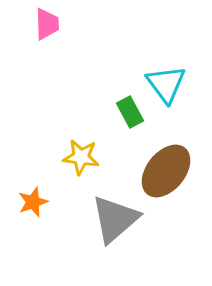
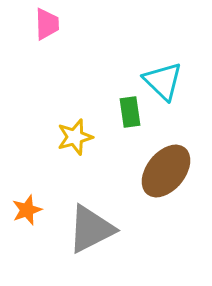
cyan triangle: moved 3 px left, 3 px up; rotated 9 degrees counterclockwise
green rectangle: rotated 20 degrees clockwise
yellow star: moved 6 px left, 20 px up; rotated 24 degrees counterclockwise
orange star: moved 6 px left, 8 px down
gray triangle: moved 24 px left, 10 px down; rotated 14 degrees clockwise
